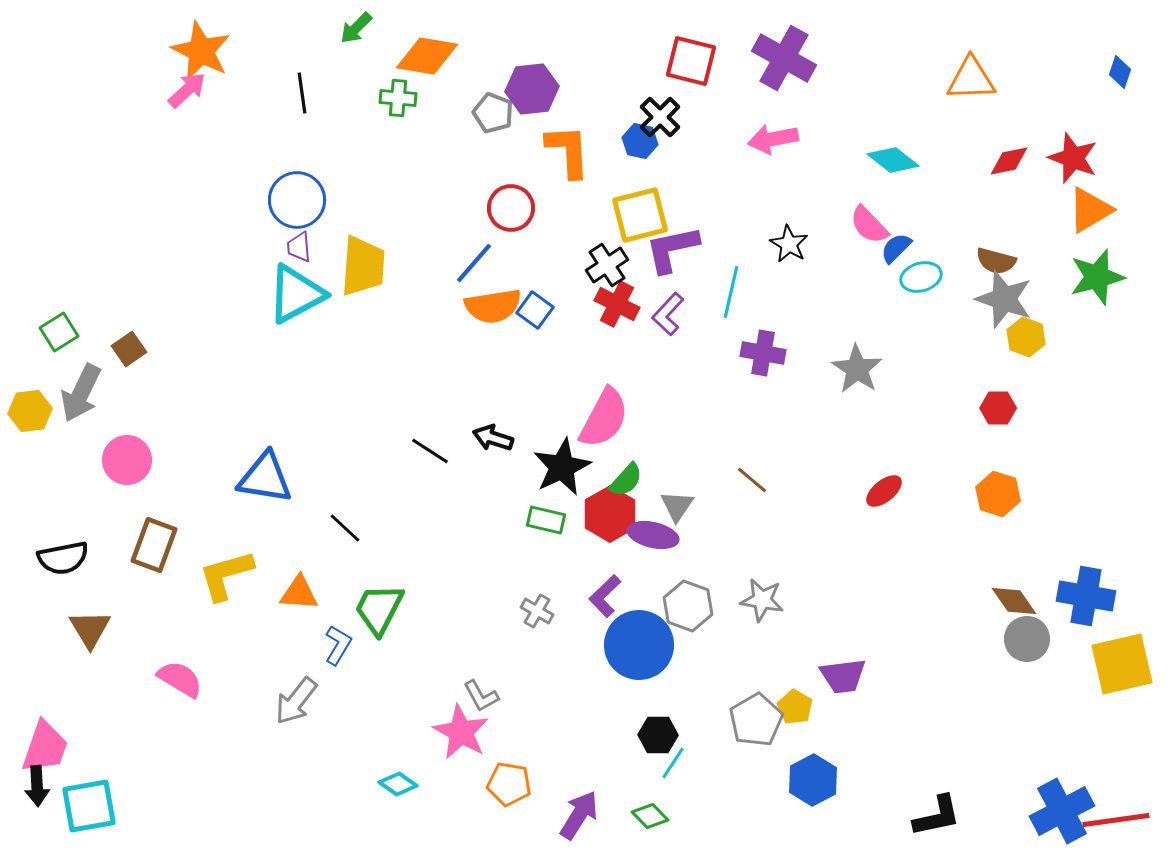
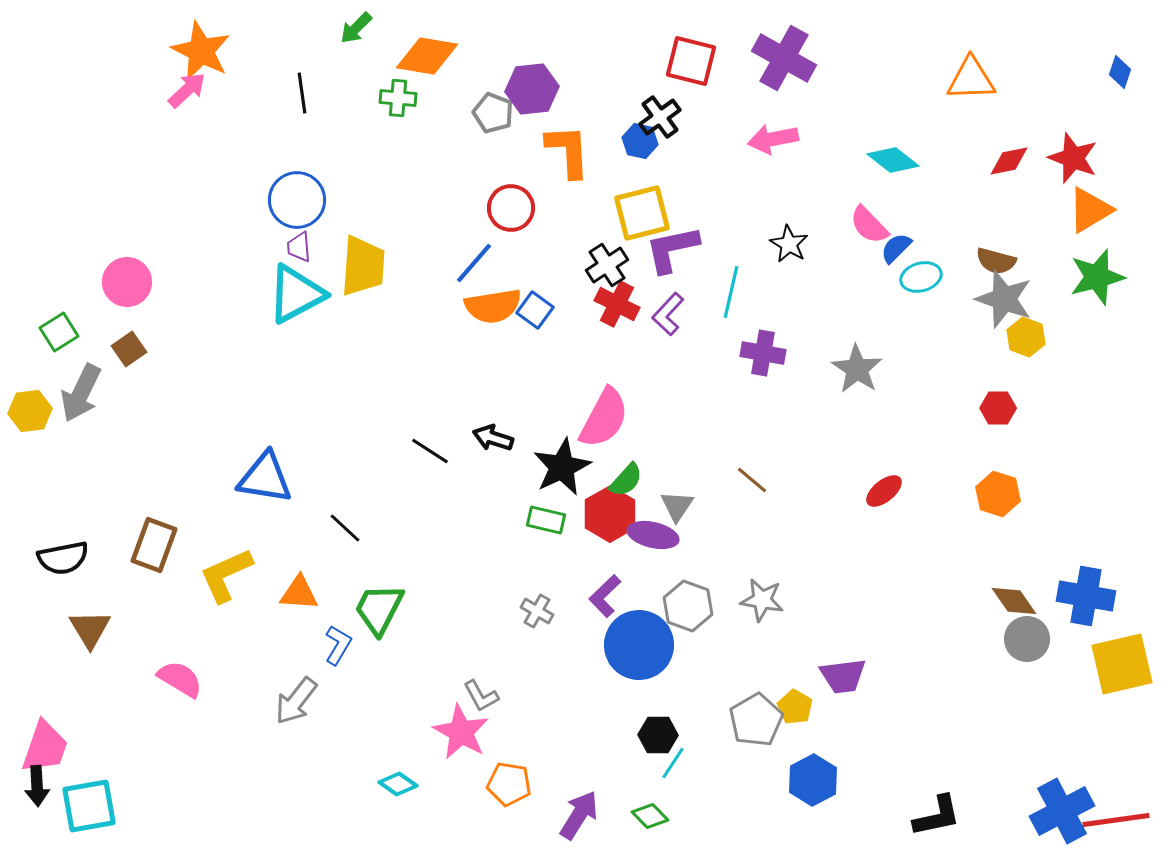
black cross at (660, 117): rotated 9 degrees clockwise
yellow square at (640, 215): moved 2 px right, 2 px up
pink circle at (127, 460): moved 178 px up
yellow L-shape at (226, 575): rotated 8 degrees counterclockwise
